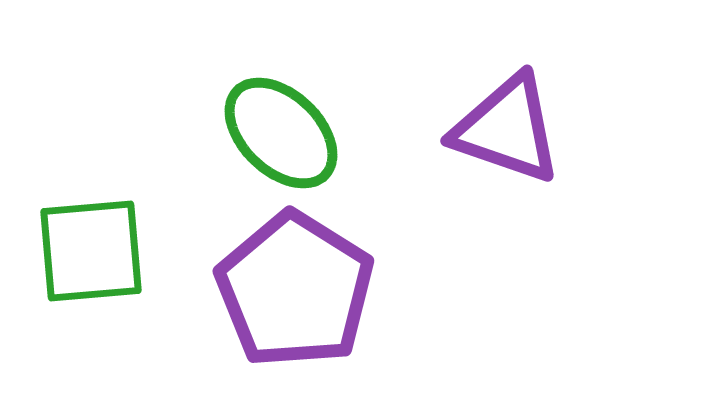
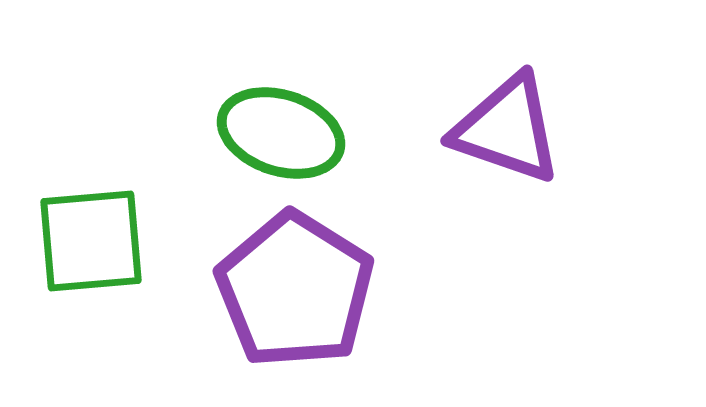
green ellipse: rotated 26 degrees counterclockwise
green square: moved 10 px up
